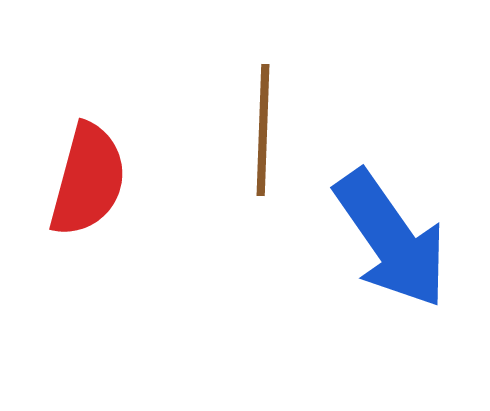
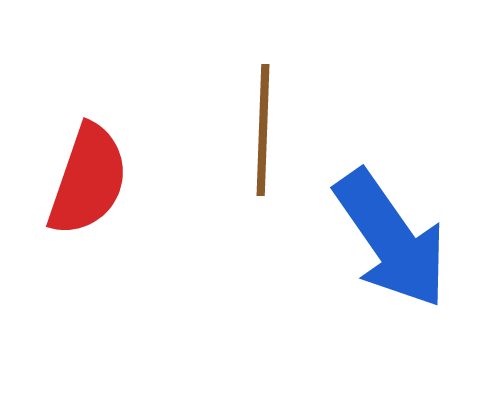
red semicircle: rotated 4 degrees clockwise
